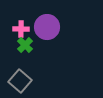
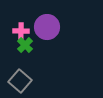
pink cross: moved 2 px down
